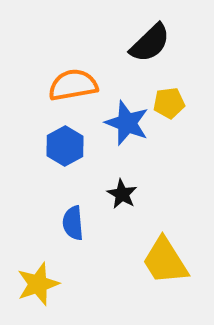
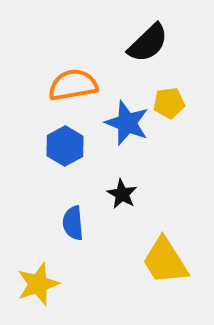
black semicircle: moved 2 px left
